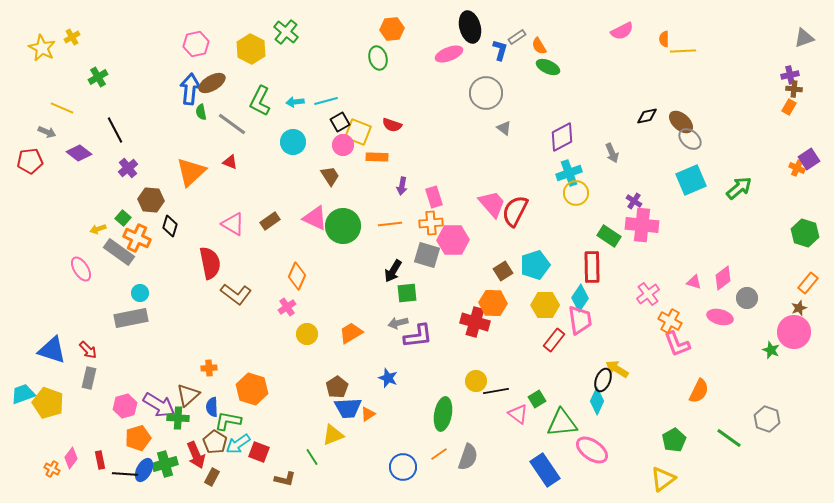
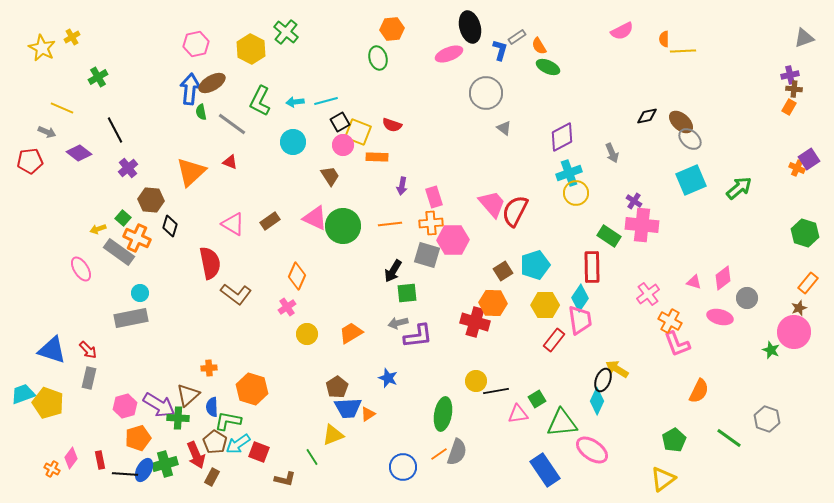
pink triangle at (518, 414): rotated 45 degrees counterclockwise
gray semicircle at (468, 457): moved 11 px left, 5 px up
